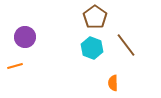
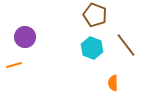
brown pentagon: moved 2 px up; rotated 15 degrees counterclockwise
orange line: moved 1 px left, 1 px up
